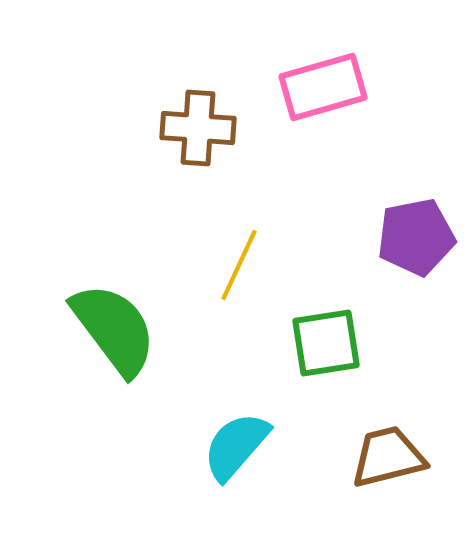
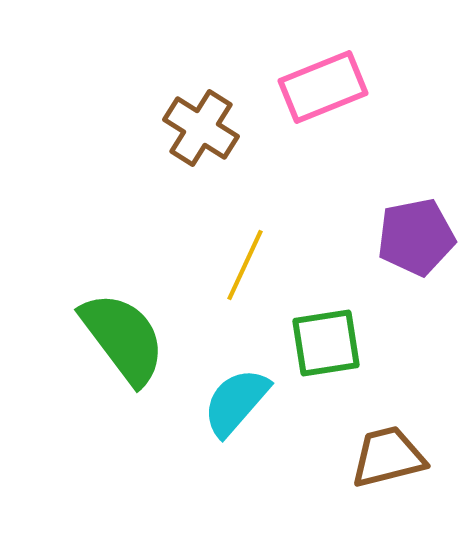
pink rectangle: rotated 6 degrees counterclockwise
brown cross: moved 3 px right; rotated 28 degrees clockwise
yellow line: moved 6 px right
green semicircle: moved 9 px right, 9 px down
cyan semicircle: moved 44 px up
